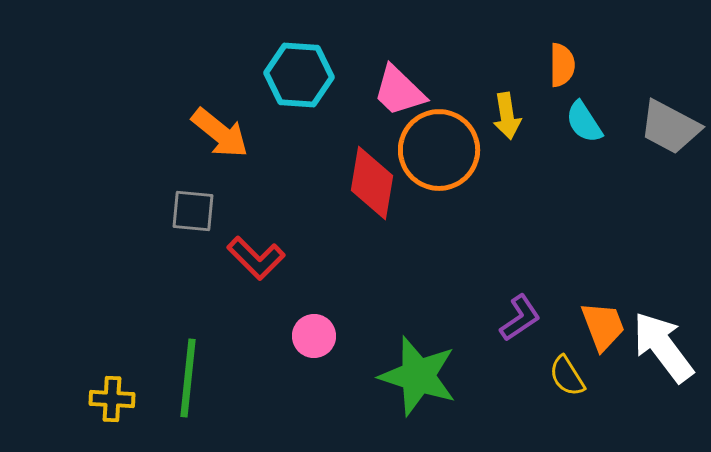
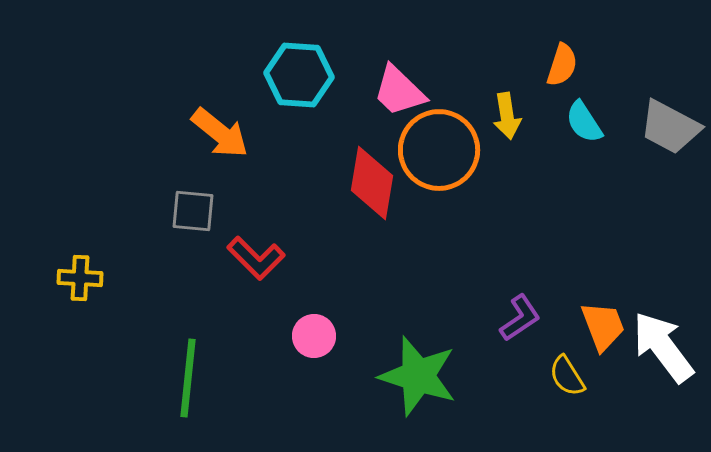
orange semicircle: rotated 18 degrees clockwise
yellow cross: moved 32 px left, 121 px up
